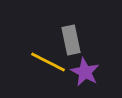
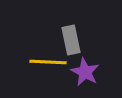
yellow line: rotated 24 degrees counterclockwise
